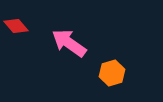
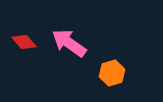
red diamond: moved 8 px right, 16 px down
